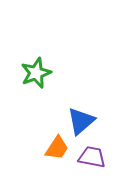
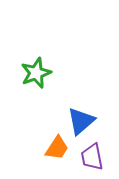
purple trapezoid: rotated 112 degrees counterclockwise
